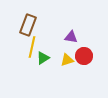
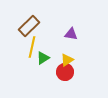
brown rectangle: moved 1 px right, 1 px down; rotated 25 degrees clockwise
purple triangle: moved 3 px up
red circle: moved 19 px left, 16 px down
yellow triangle: rotated 16 degrees counterclockwise
